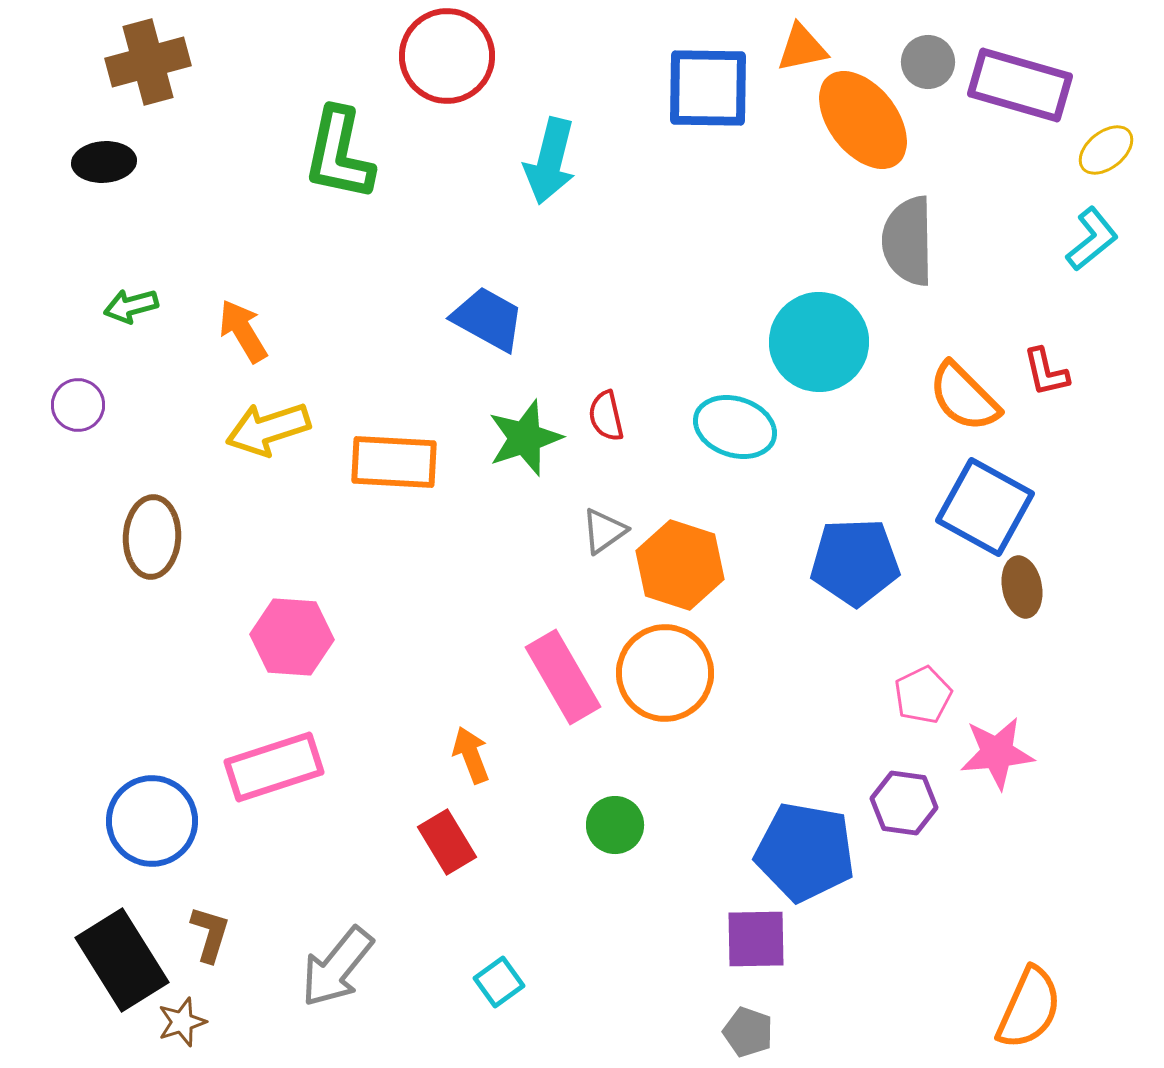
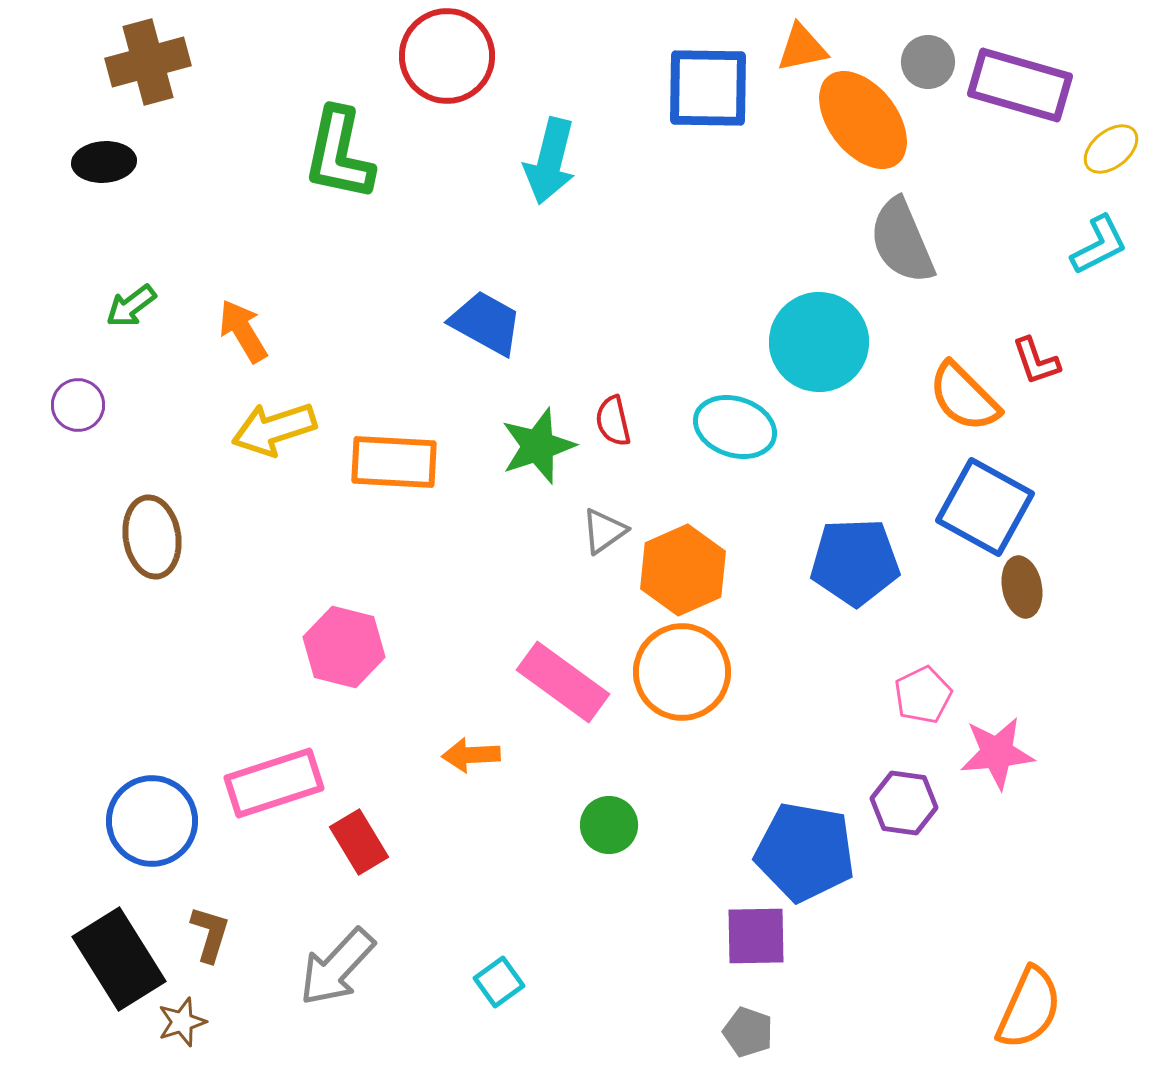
yellow ellipse at (1106, 150): moved 5 px right, 1 px up
cyan L-shape at (1092, 239): moved 7 px right, 6 px down; rotated 12 degrees clockwise
gray semicircle at (908, 241): moved 6 px left; rotated 22 degrees counterclockwise
green arrow at (131, 306): rotated 22 degrees counterclockwise
blue trapezoid at (488, 319): moved 2 px left, 4 px down
red L-shape at (1046, 372): moved 10 px left, 11 px up; rotated 6 degrees counterclockwise
red semicircle at (606, 416): moved 7 px right, 5 px down
yellow arrow at (268, 429): moved 6 px right
green star at (525, 438): moved 13 px right, 8 px down
brown ellipse at (152, 537): rotated 12 degrees counterclockwise
orange hexagon at (680, 565): moved 3 px right, 5 px down; rotated 18 degrees clockwise
pink hexagon at (292, 637): moved 52 px right, 10 px down; rotated 10 degrees clockwise
orange circle at (665, 673): moved 17 px right, 1 px up
pink rectangle at (563, 677): moved 5 px down; rotated 24 degrees counterclockwise
orange arrow at (471, 755): rotated 72 degrees counterclockwise
pink rectangle at (274, 767): moved 16 px down
green circle at (615, 825): moved 6 px left
red rectangle at (447, 842): moved 88 px left
purple square at (756, 939): moved 3 px up
black rectangle at (122, 960): moved 3 px left, 1 px up
gray arrow at (337, 967): rotated 4 degrees clockwise
